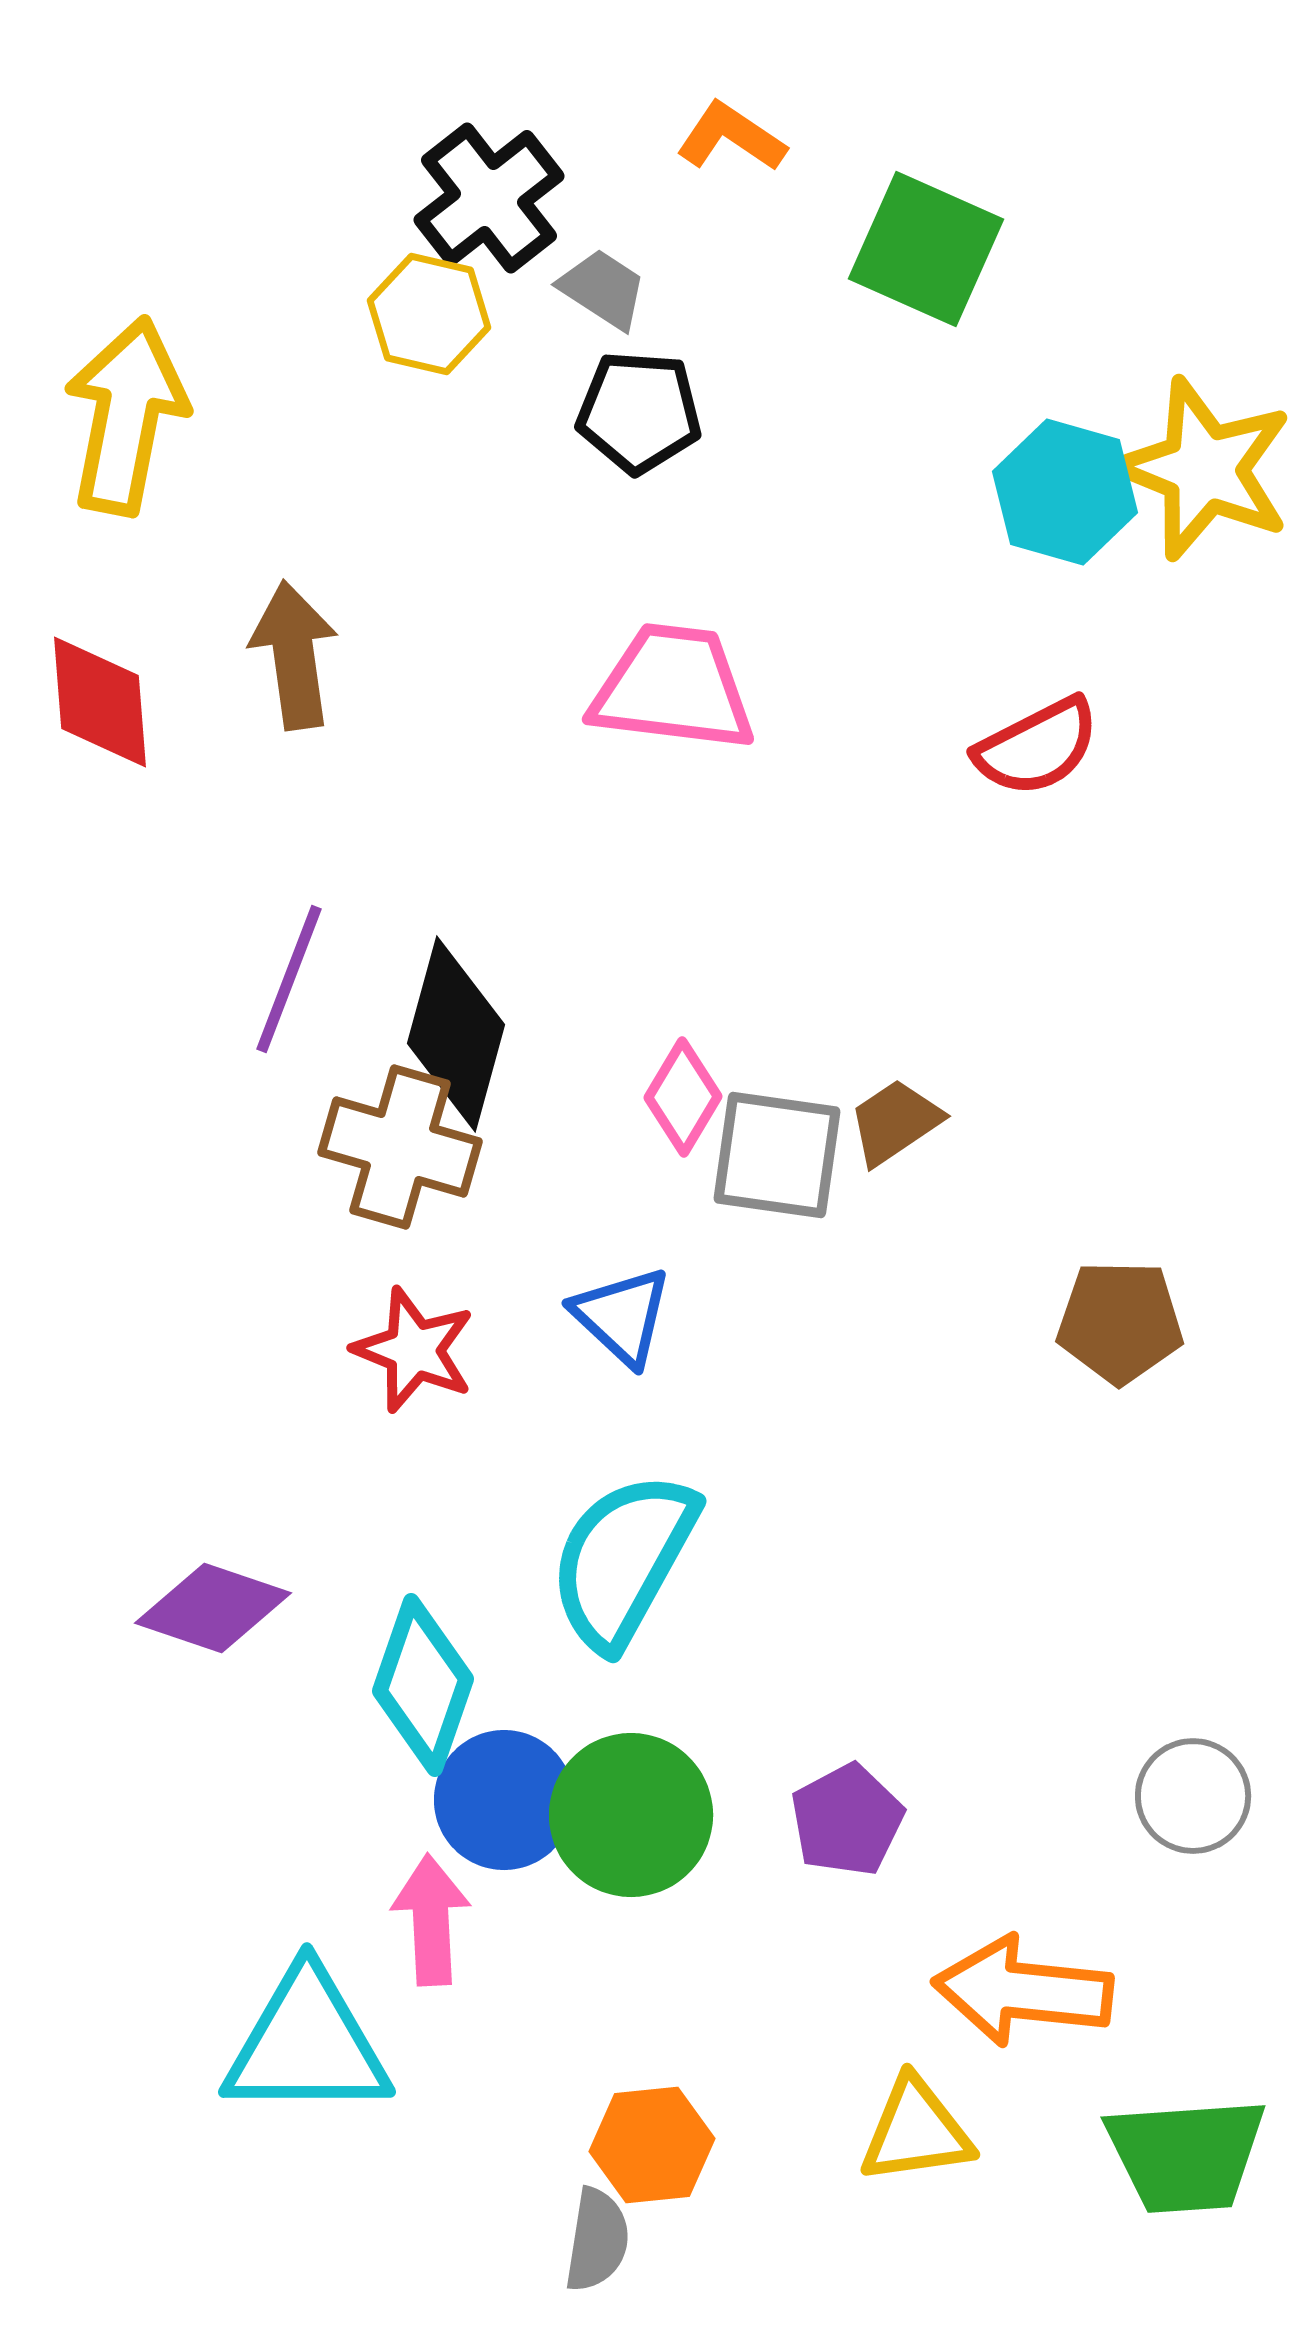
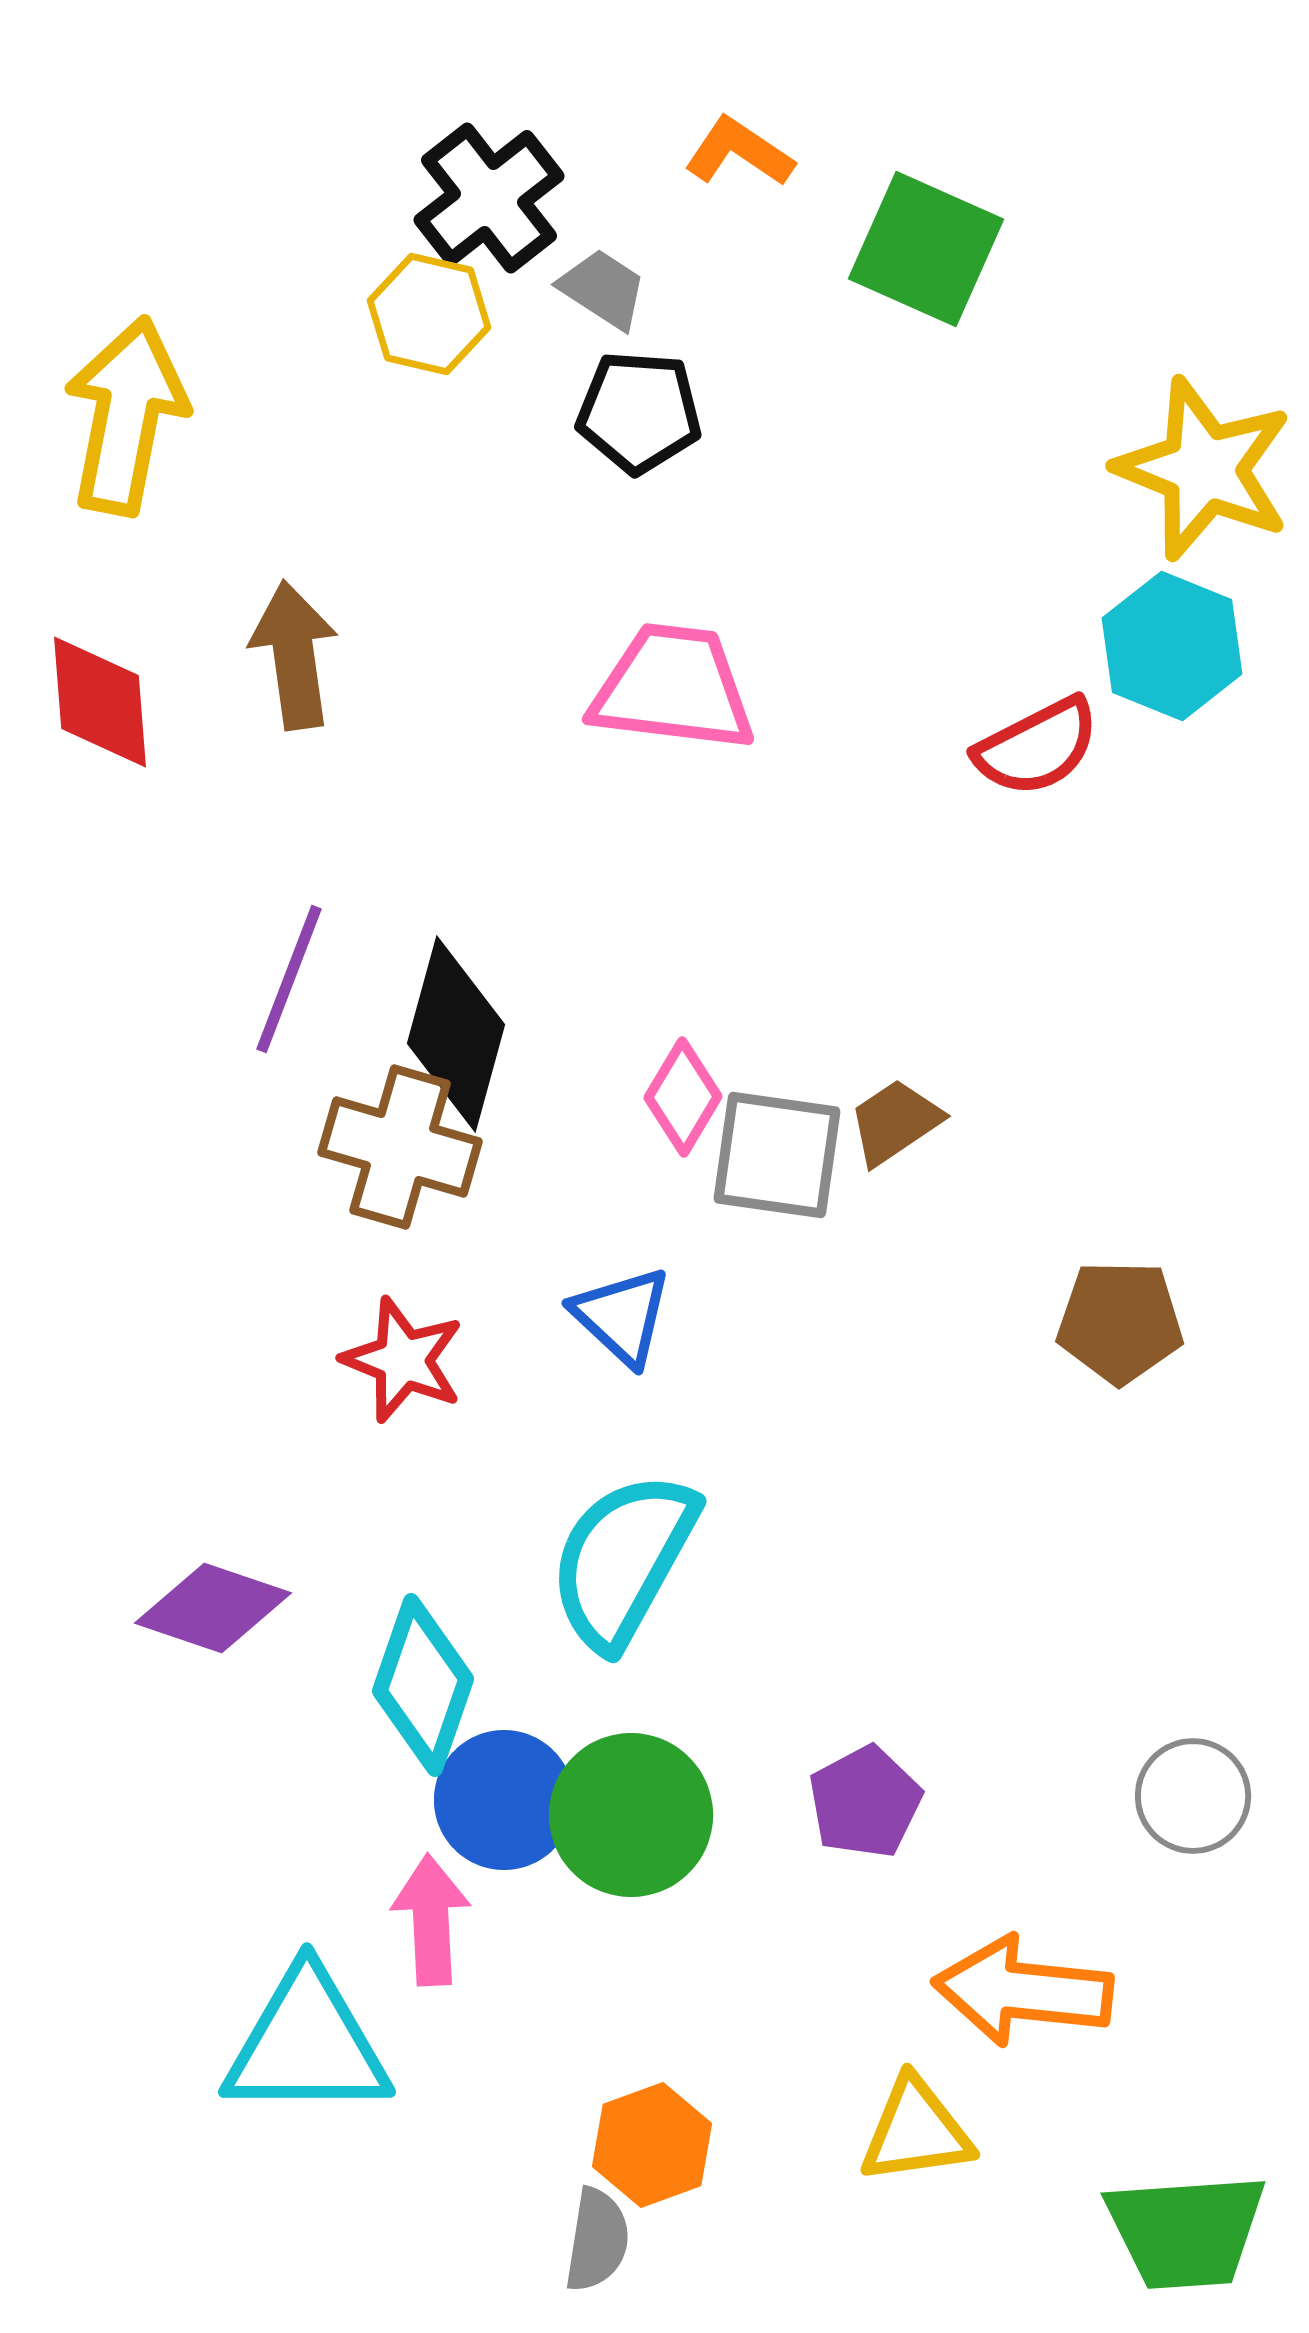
orange L-shape: moved 8 px right, 15 px down
cyan hexagon: moved 107 px right, 154 px down; rotated 6 degrees clockwise
red star: moved 11 px left, 10 px down
purple pentagon: moved 18 px right, 18 px up
orange hexagon: rotated 14 degrees counterclockwise
green trapezoid: moved 76 px down
